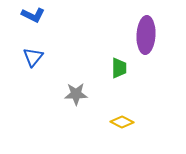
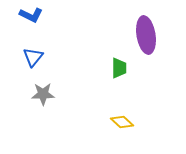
blue L-shape: moved 2 px left
purple ellipse: rotated 12 degrees counterclockwise
gray star: moved 33 px left
yellow diamond: rotated 15 degrees clockwise
